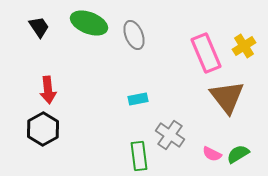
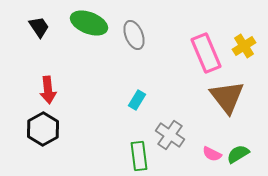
cyan rectangle: moved 1 px left, 1 px down; rotated 48 degrees counterclockwise
